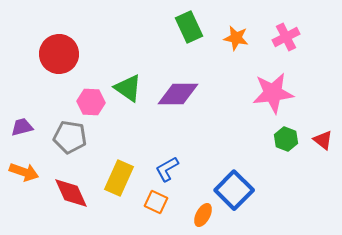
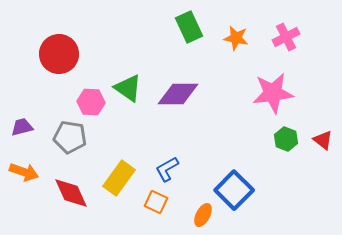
yellow rectangle: rotated 12 degrees clockwise
